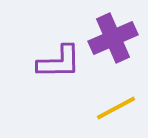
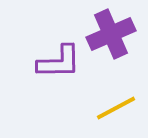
purple cross: moved 2 px left, 4 px up
